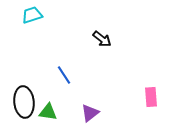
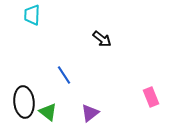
cyan trapezoid: rotated 70 degrees counterclockwise
pink rectangle: rotated 18 degrees counterclockwise
green triangle: rotated 30 degrees clockwise
